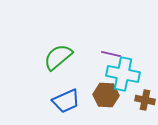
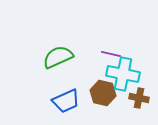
green semicircle: rotated 16 degrees clockwise
brown hexagon: moved 3 px left, 2 px up; rotated 10 degrees clockwise
brown cross: moved 6 px left, 2 px up
